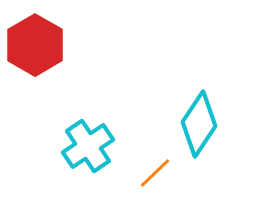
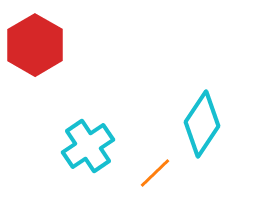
cyan diamond: moved 3 px right
